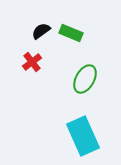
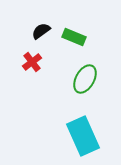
green rectangle: moved 3 px right, 4 px down
